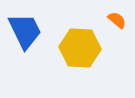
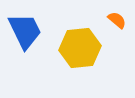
yellow hexagon: rotated 9 degrees counterclockwise
